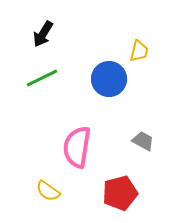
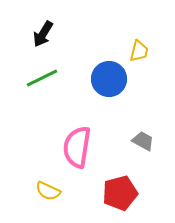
yellow semicircle: rotated 10 degrees counterclockwise
